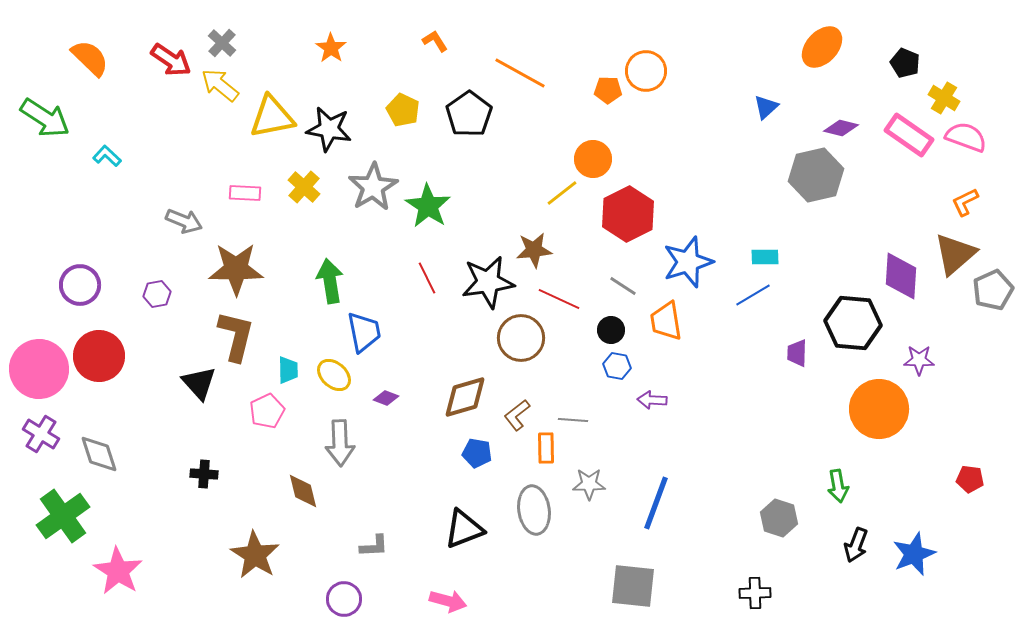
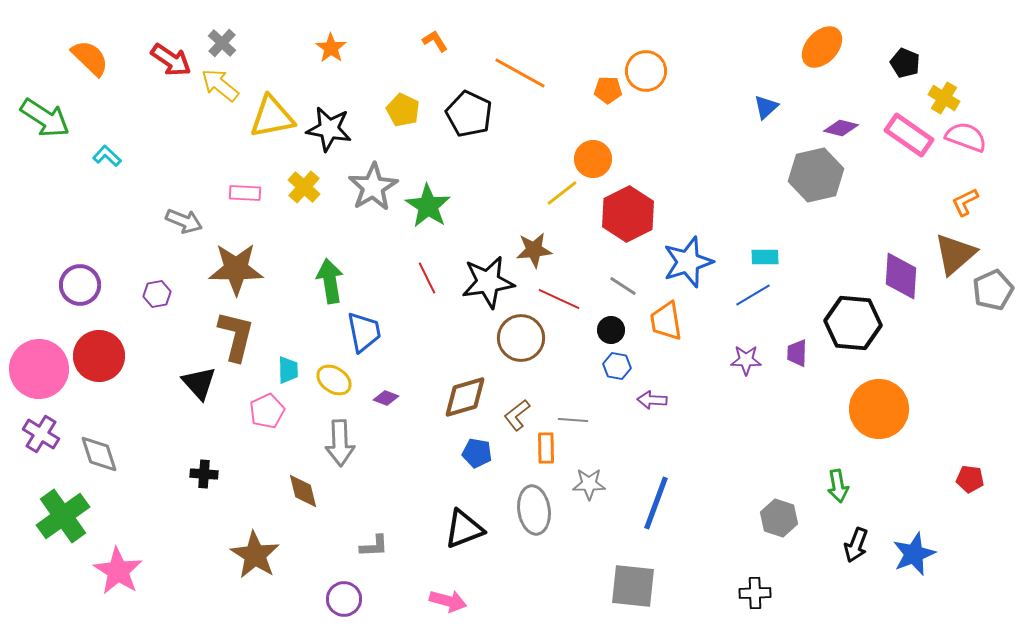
black pentagon at (469, 114): rotated 12 degrees counterclockwise
purple star at (919, 360): moved 173 px left
yellow ellipse at (334, 375): moved 5 px down; rotated 8 degrees counterclockwise
